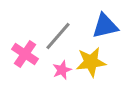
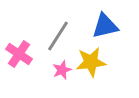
gray line: rotated 8 degrees counterclockwise
pink cross: moved 6 px left
